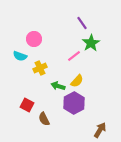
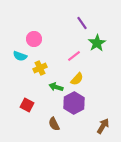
green star: moved 6 px right
yellow semicircle: moved 2 px up
green arrow: moved 2 px left, 1 px down
brown semicircle: moved 10 px right, 5 px down
brown arrow: moved 3 px right, 4 px up
